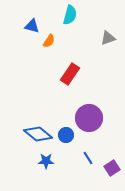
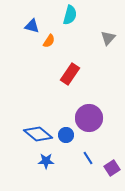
gray triangle: rotated 28 degrees counterclockwise
